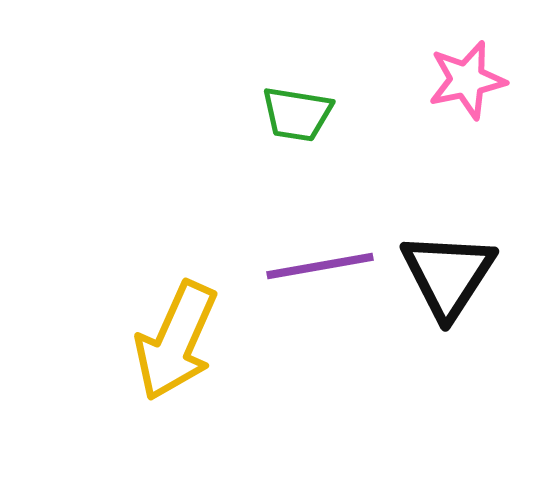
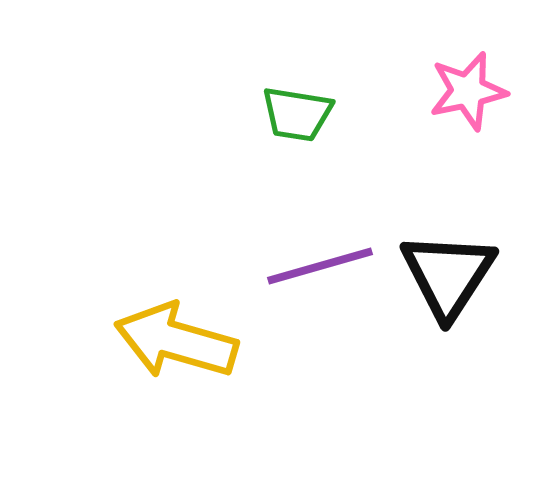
pink star: moved 1 px right, 11 px down
purple line: rotated 6 degrees counterclockwise
yellow arrow: rotated 82 degrees clockwise
